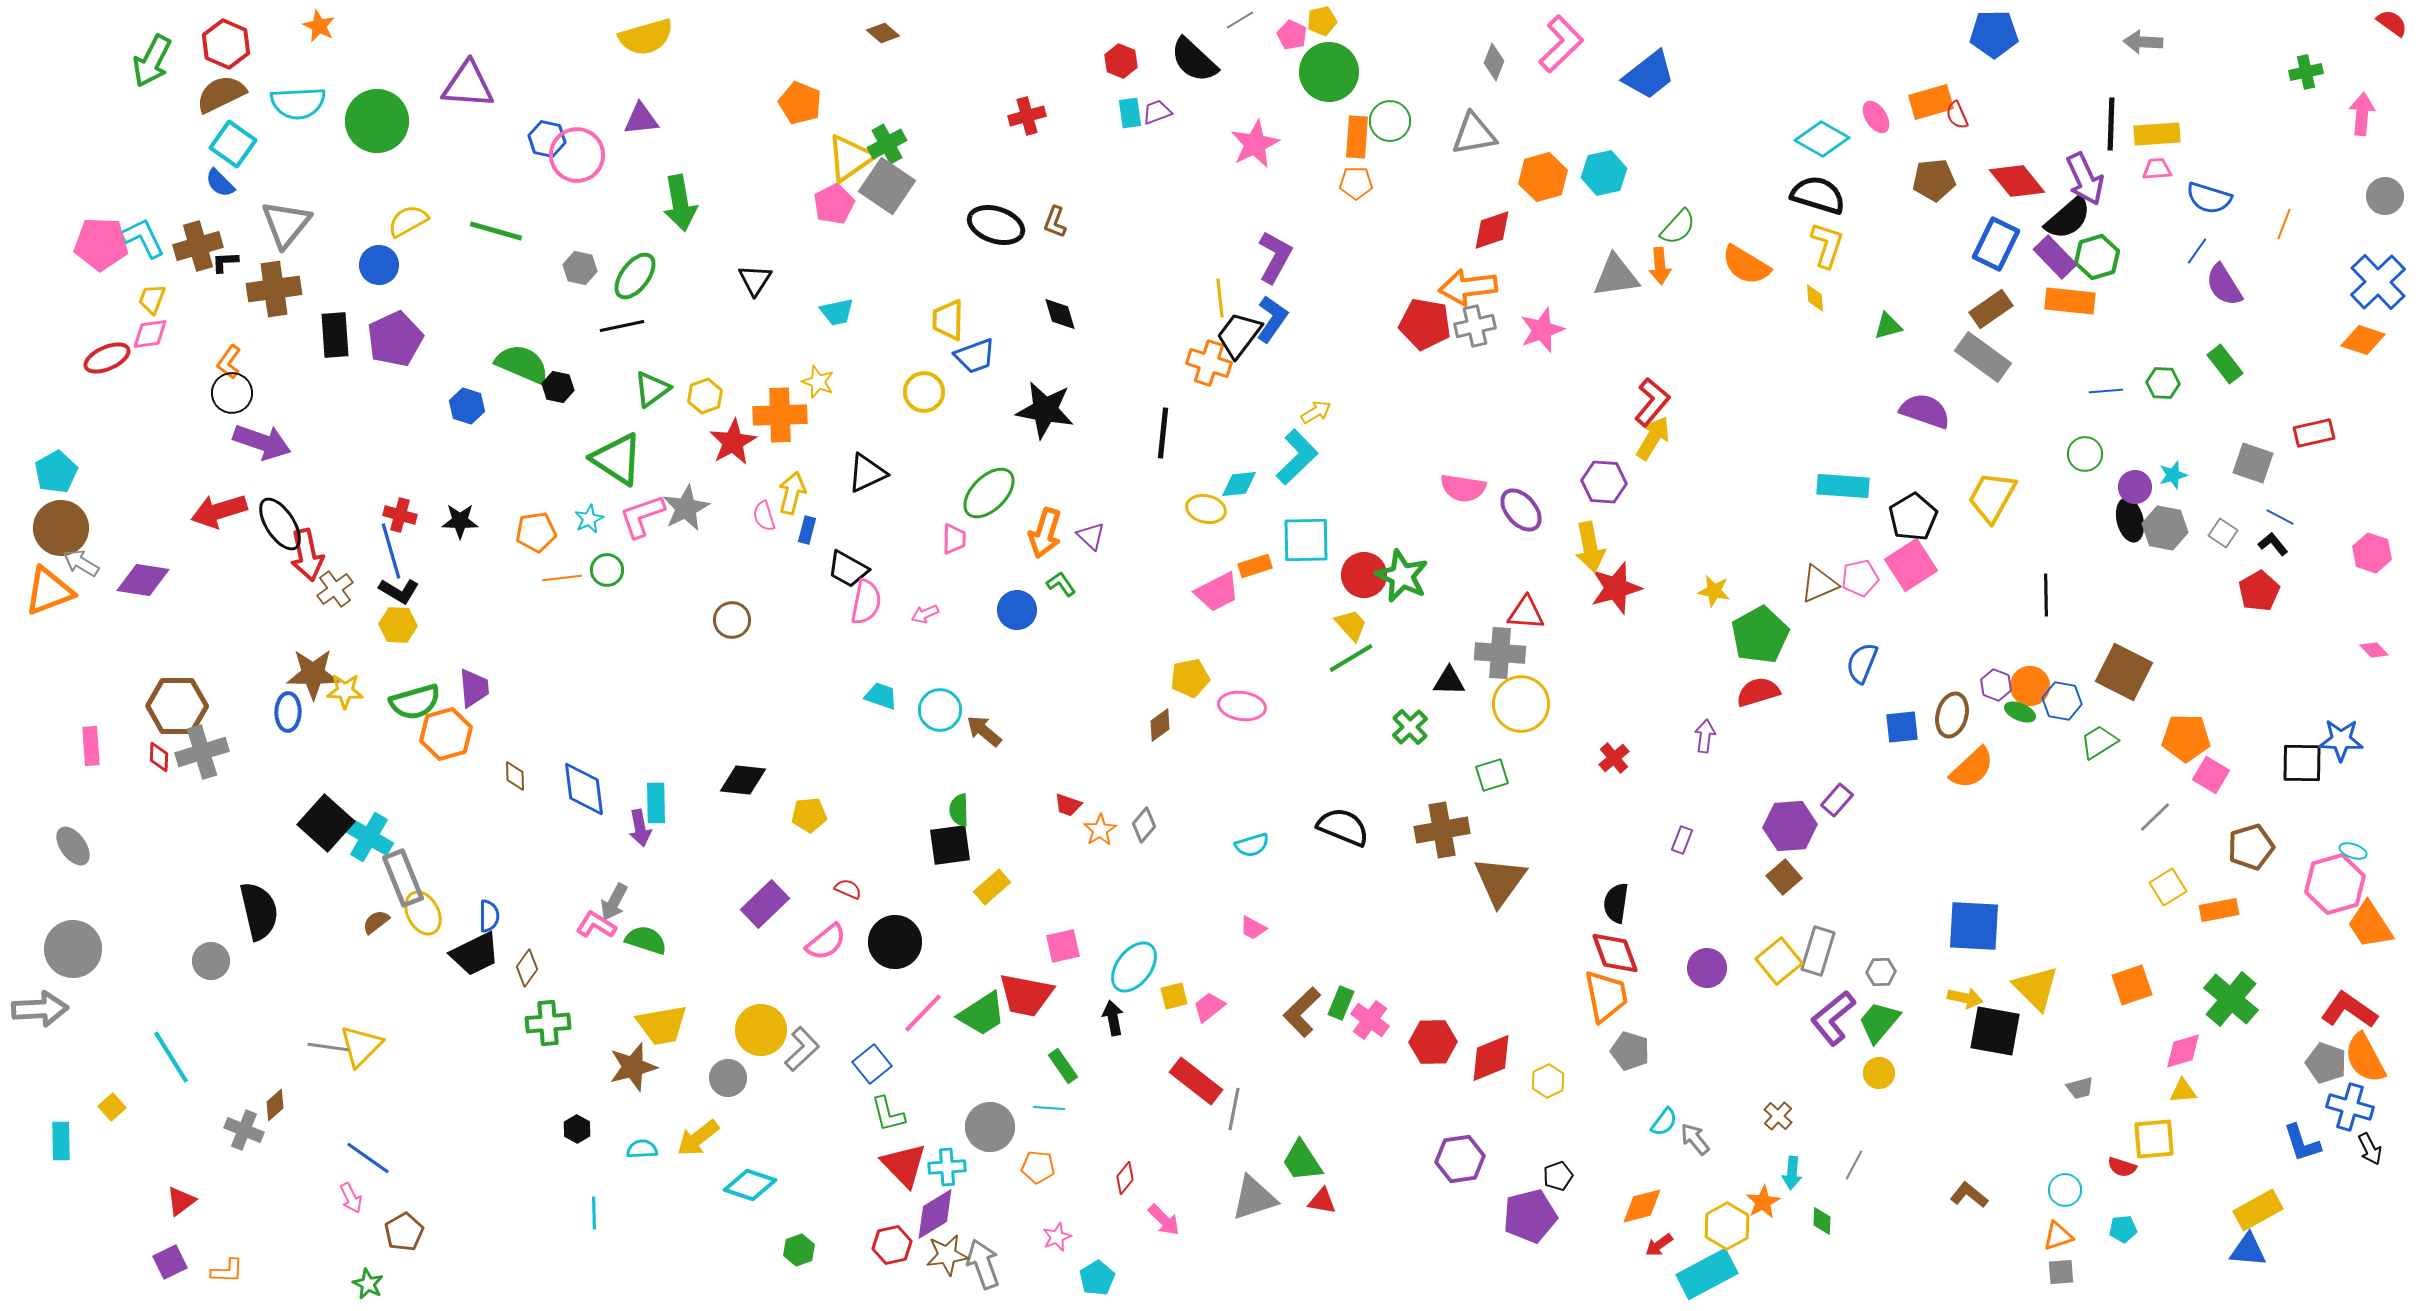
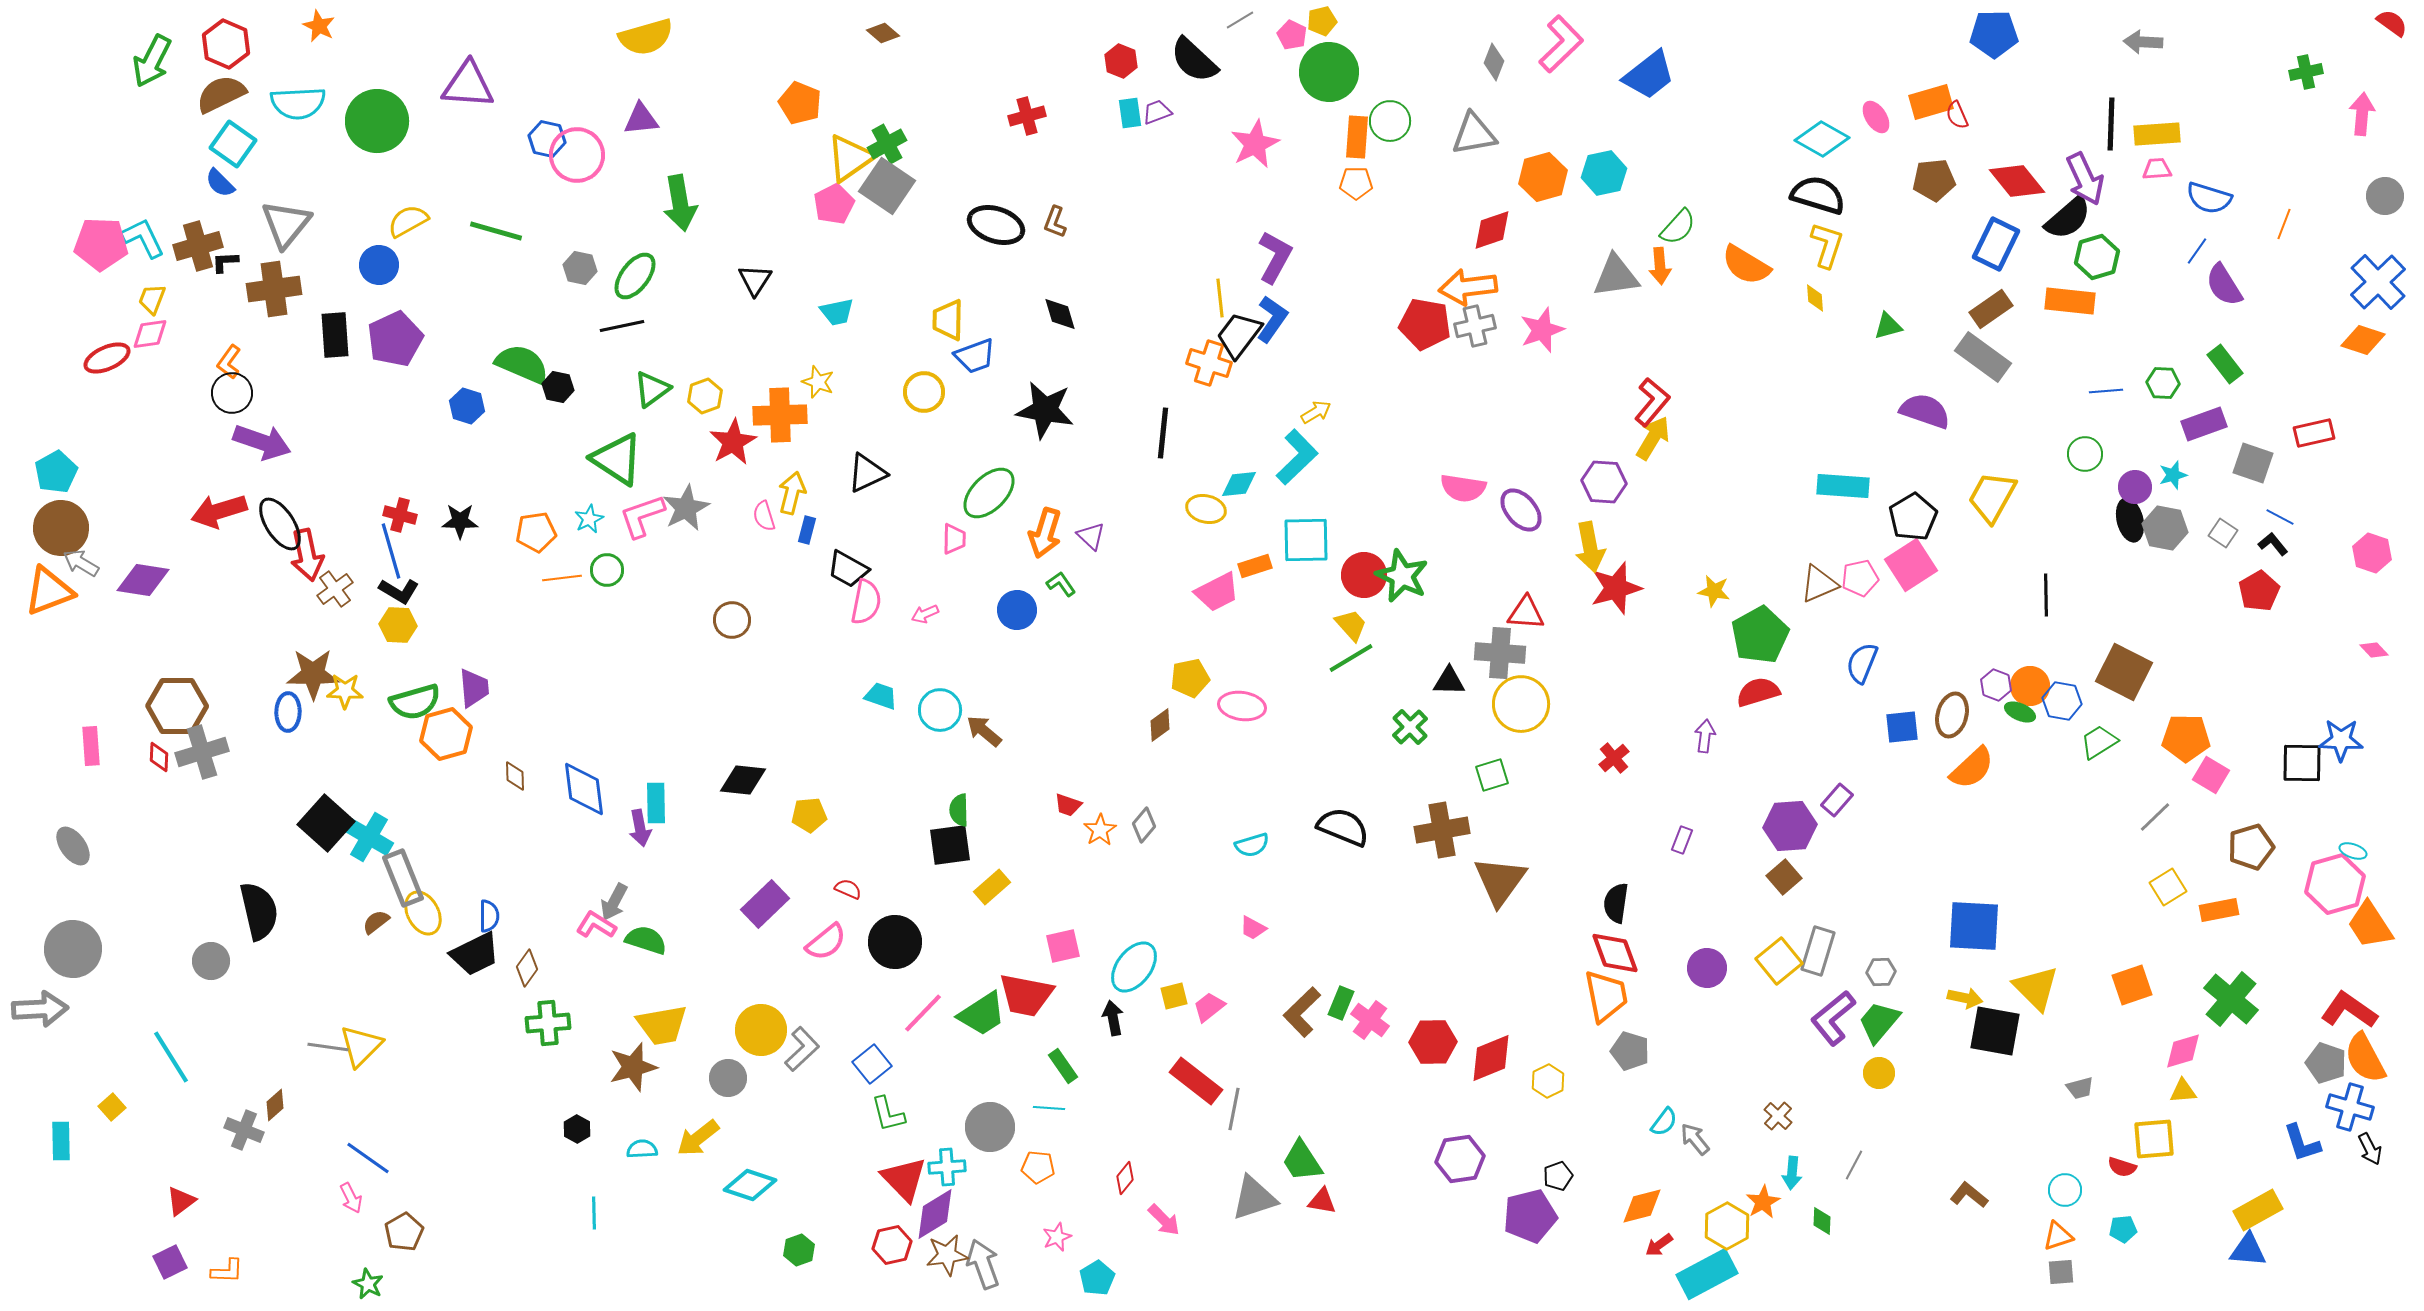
purple rectangle at (2055, 257): moved 149 px right, 167 px down; rotated 66 degrees counterclockwise
red triangle at (904, 1165): moved 14 px down
